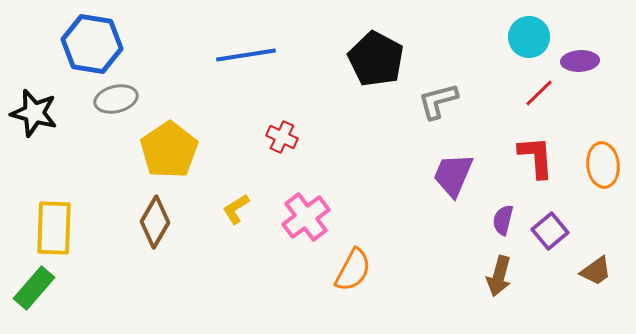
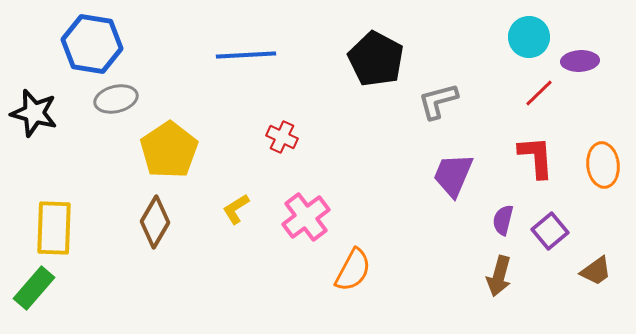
blue line: rotated 6 degrees clockwise
